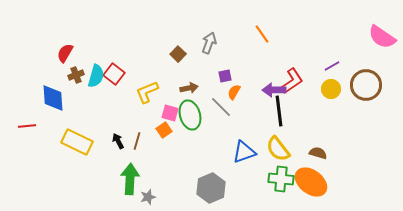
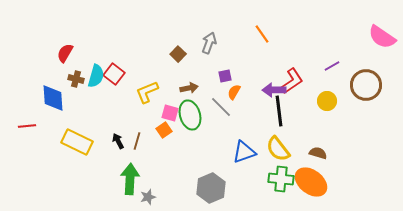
brown cross: moved 4 px down; rotated 35 degrees clockwise
yellow circle: moved 4 px left, 12 px down
